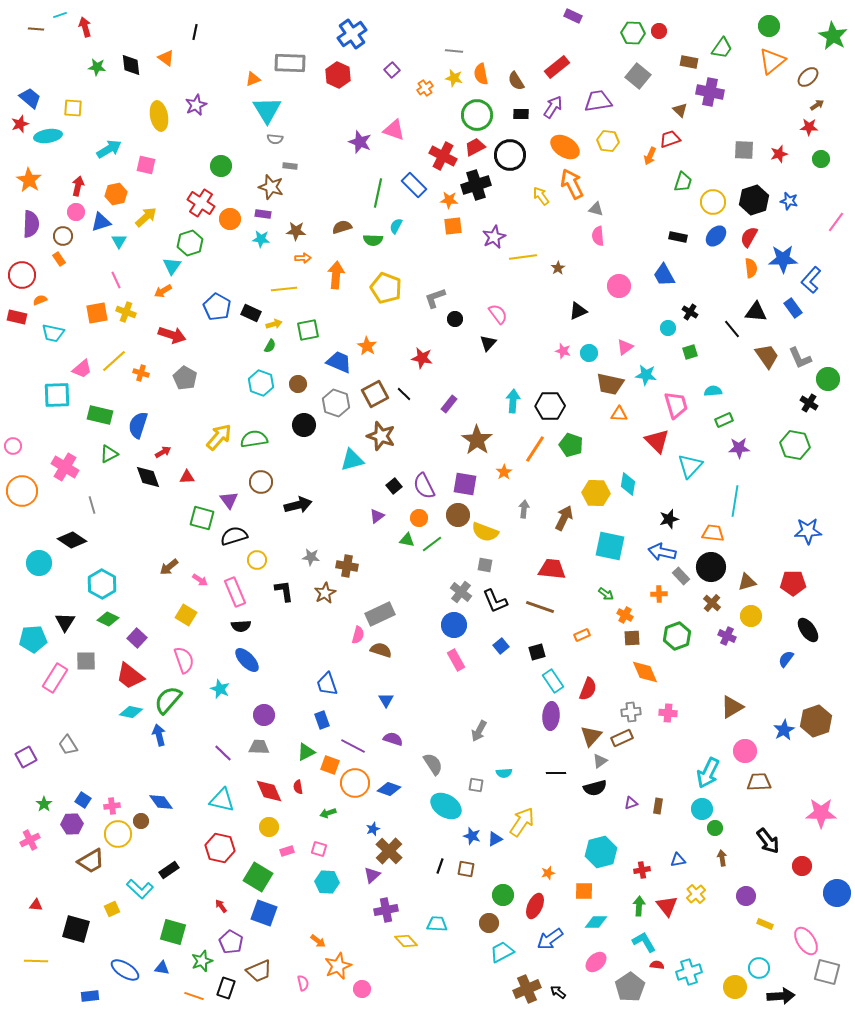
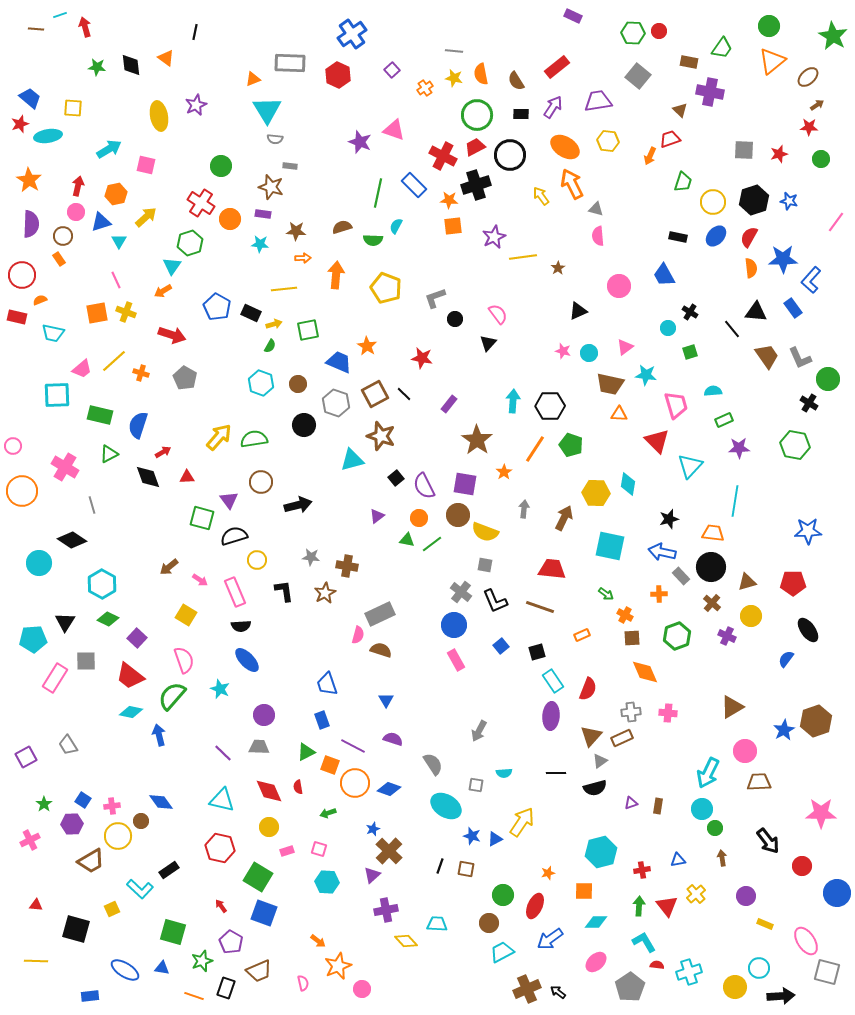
cyan star at (261, 239): moved 1 px left, 5 px down
black square at (394, 486): moved 2 px right, 8 px up
green semicircle at (168, 700): moved 4 px right, 4 px up
yellow circle at (118, 834): moved 2 px down
